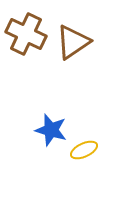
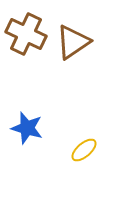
blue star: moved 24 px left, 2 px up
yellow ellipse: rotated 16 degrees counterclockwise
